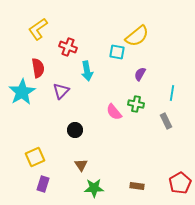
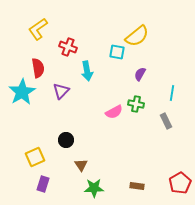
pink semicircle: rotated 78 degrees counterclockwise
black circle: moved 9 px left, 10 px down
